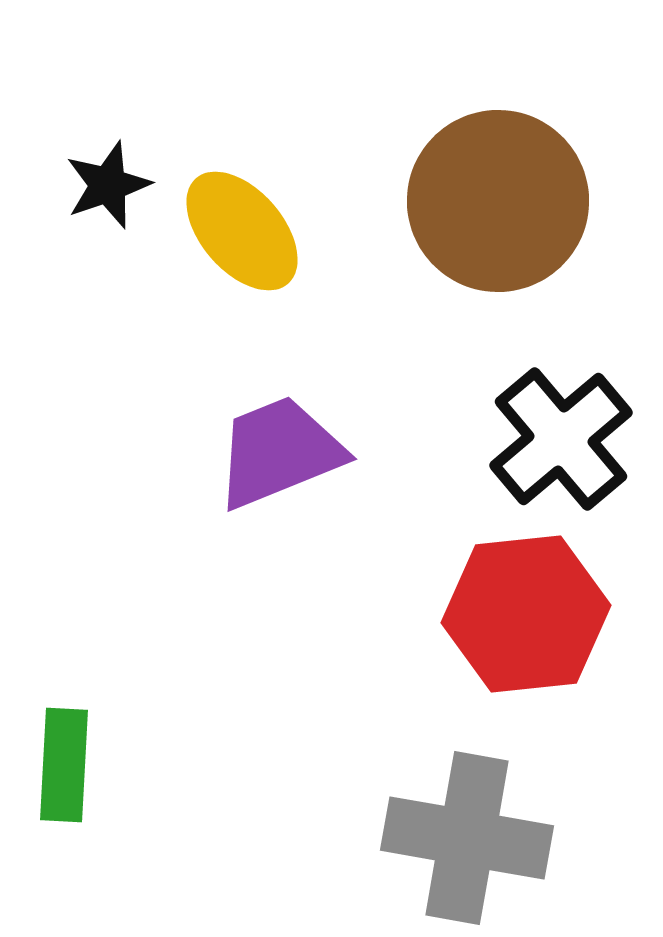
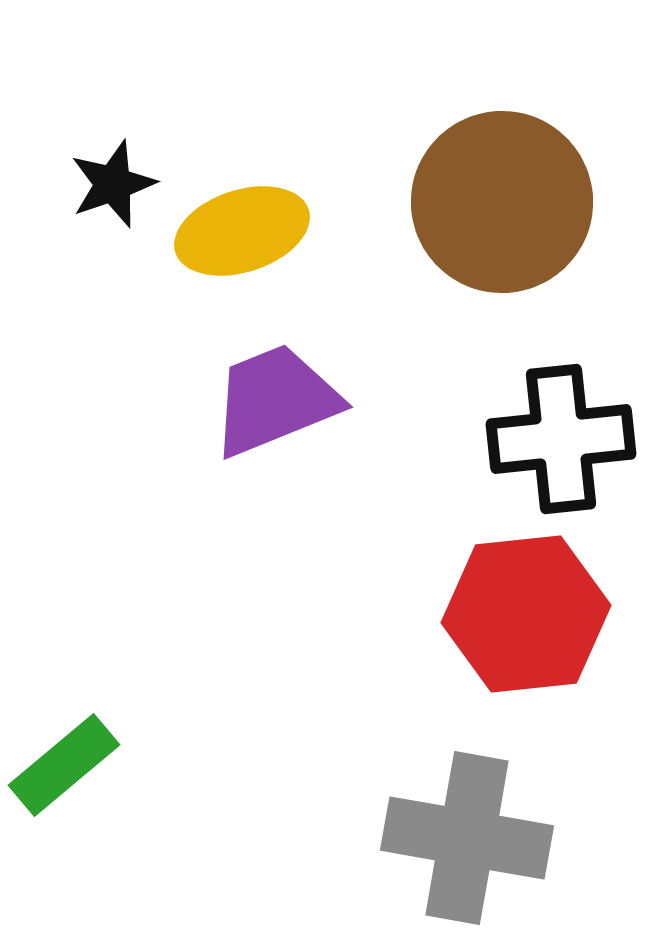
black star: moved 5 px right, 1 px up
brown circle: moved 4 px right, 1 px down
yellow ellipse: rotated 67 degrees counterclockwise
black cross: rotated 34 degrees clockwise
purple trapezoid: moved 4 px left, 52 px up
green rectangle: rotated 47 degrees clockwise
